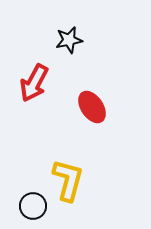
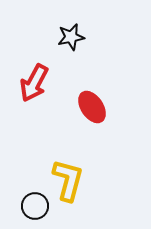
black star: moved 2 px right, 3 px up
black circle: moved 2 px right
